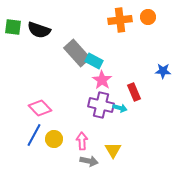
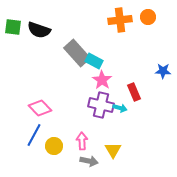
yellow circle: moved 7 px down
